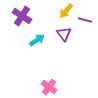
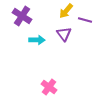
cyan arrow: rotated 35 degrees clockwise
